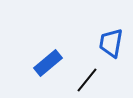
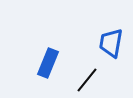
blue rectangle: rotated 28 degrees counterclockwise
